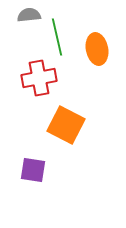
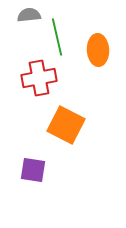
orange ellipse: moved 1 px right, 1 px down; rotated 8 degrees clockwise
